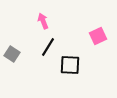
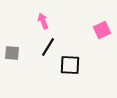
pink square: moved 4 px right, 6 px up
gray square: moved 1 px up; rotated 28 degrees counterclockwise
